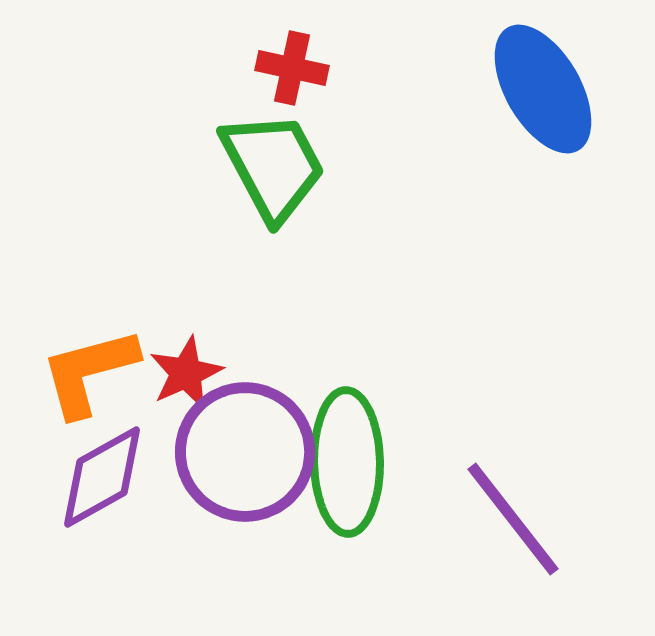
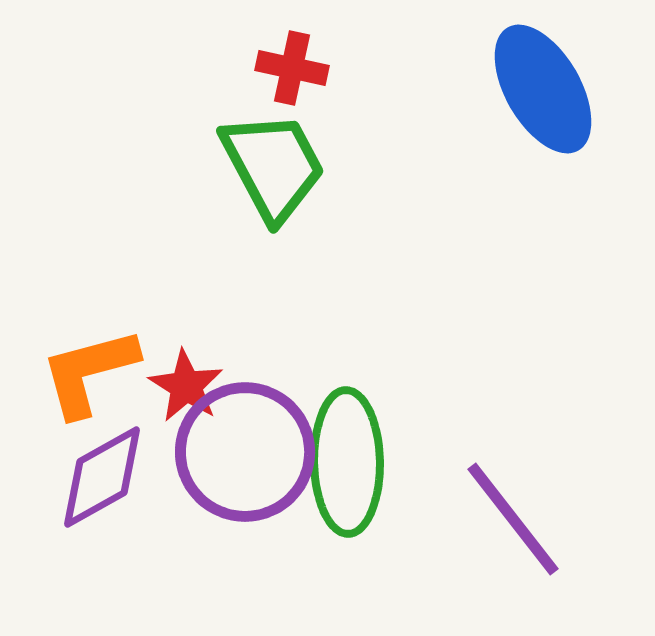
red star: moved 13 px down; rotated 16 degrees counterclockwise
